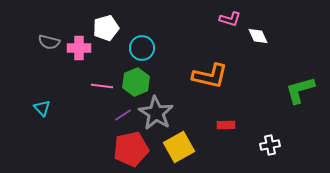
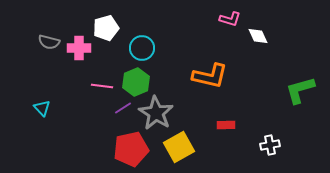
purple line: moved 7 px up
